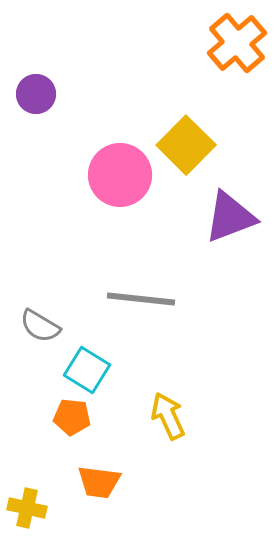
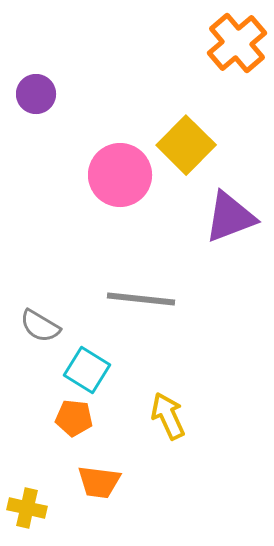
orange pentagon: moved 2 px right, 1 px down
